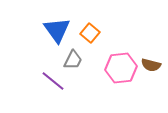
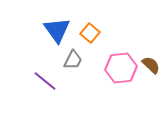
brown semicircle: rotated 150 degrees counterclockwise
purple line: moved 8 px left
